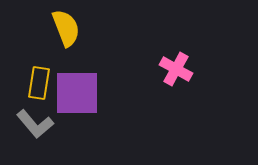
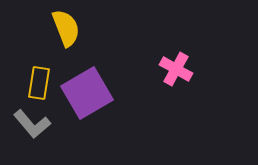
purple square: moved 10 px right; rotated 30 degrees counterclockwise
gray L-shape: moved 3 px left
